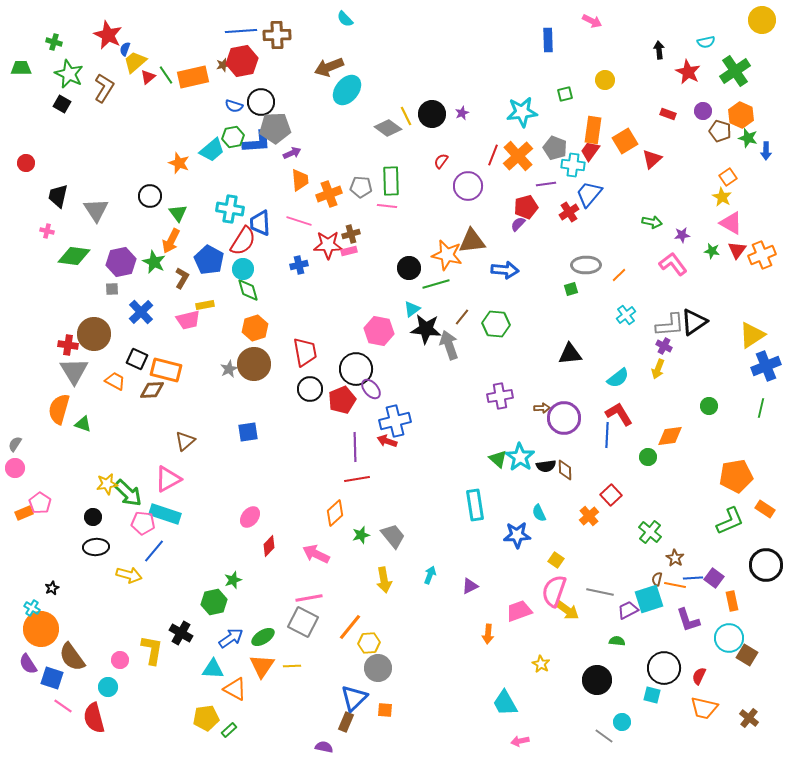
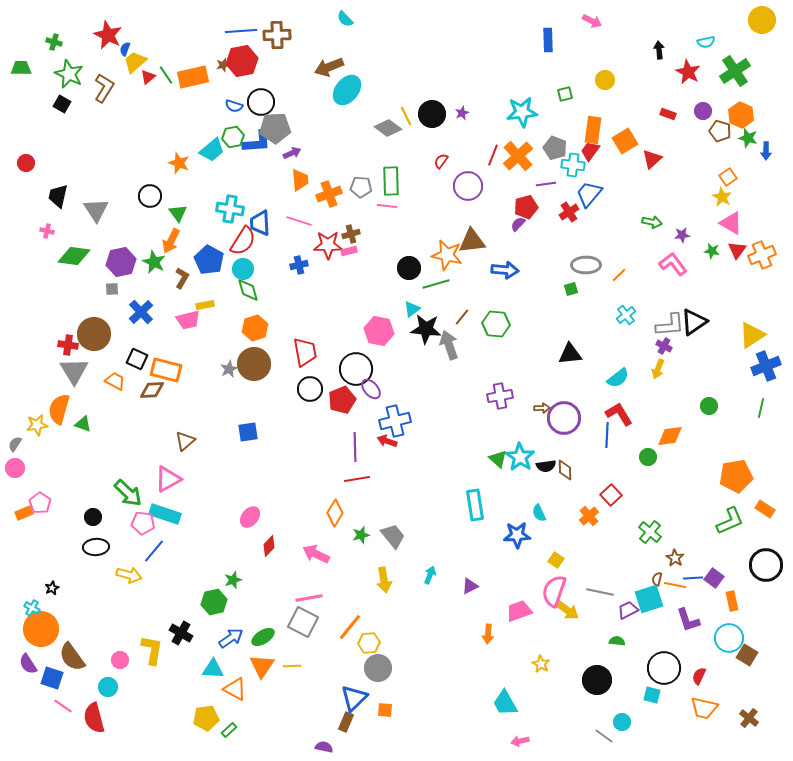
yellow star at (107, 484): moved 70 px left, 59 px up
orange diamond at (335, 513): rotated 16 degrees counterclockwise
